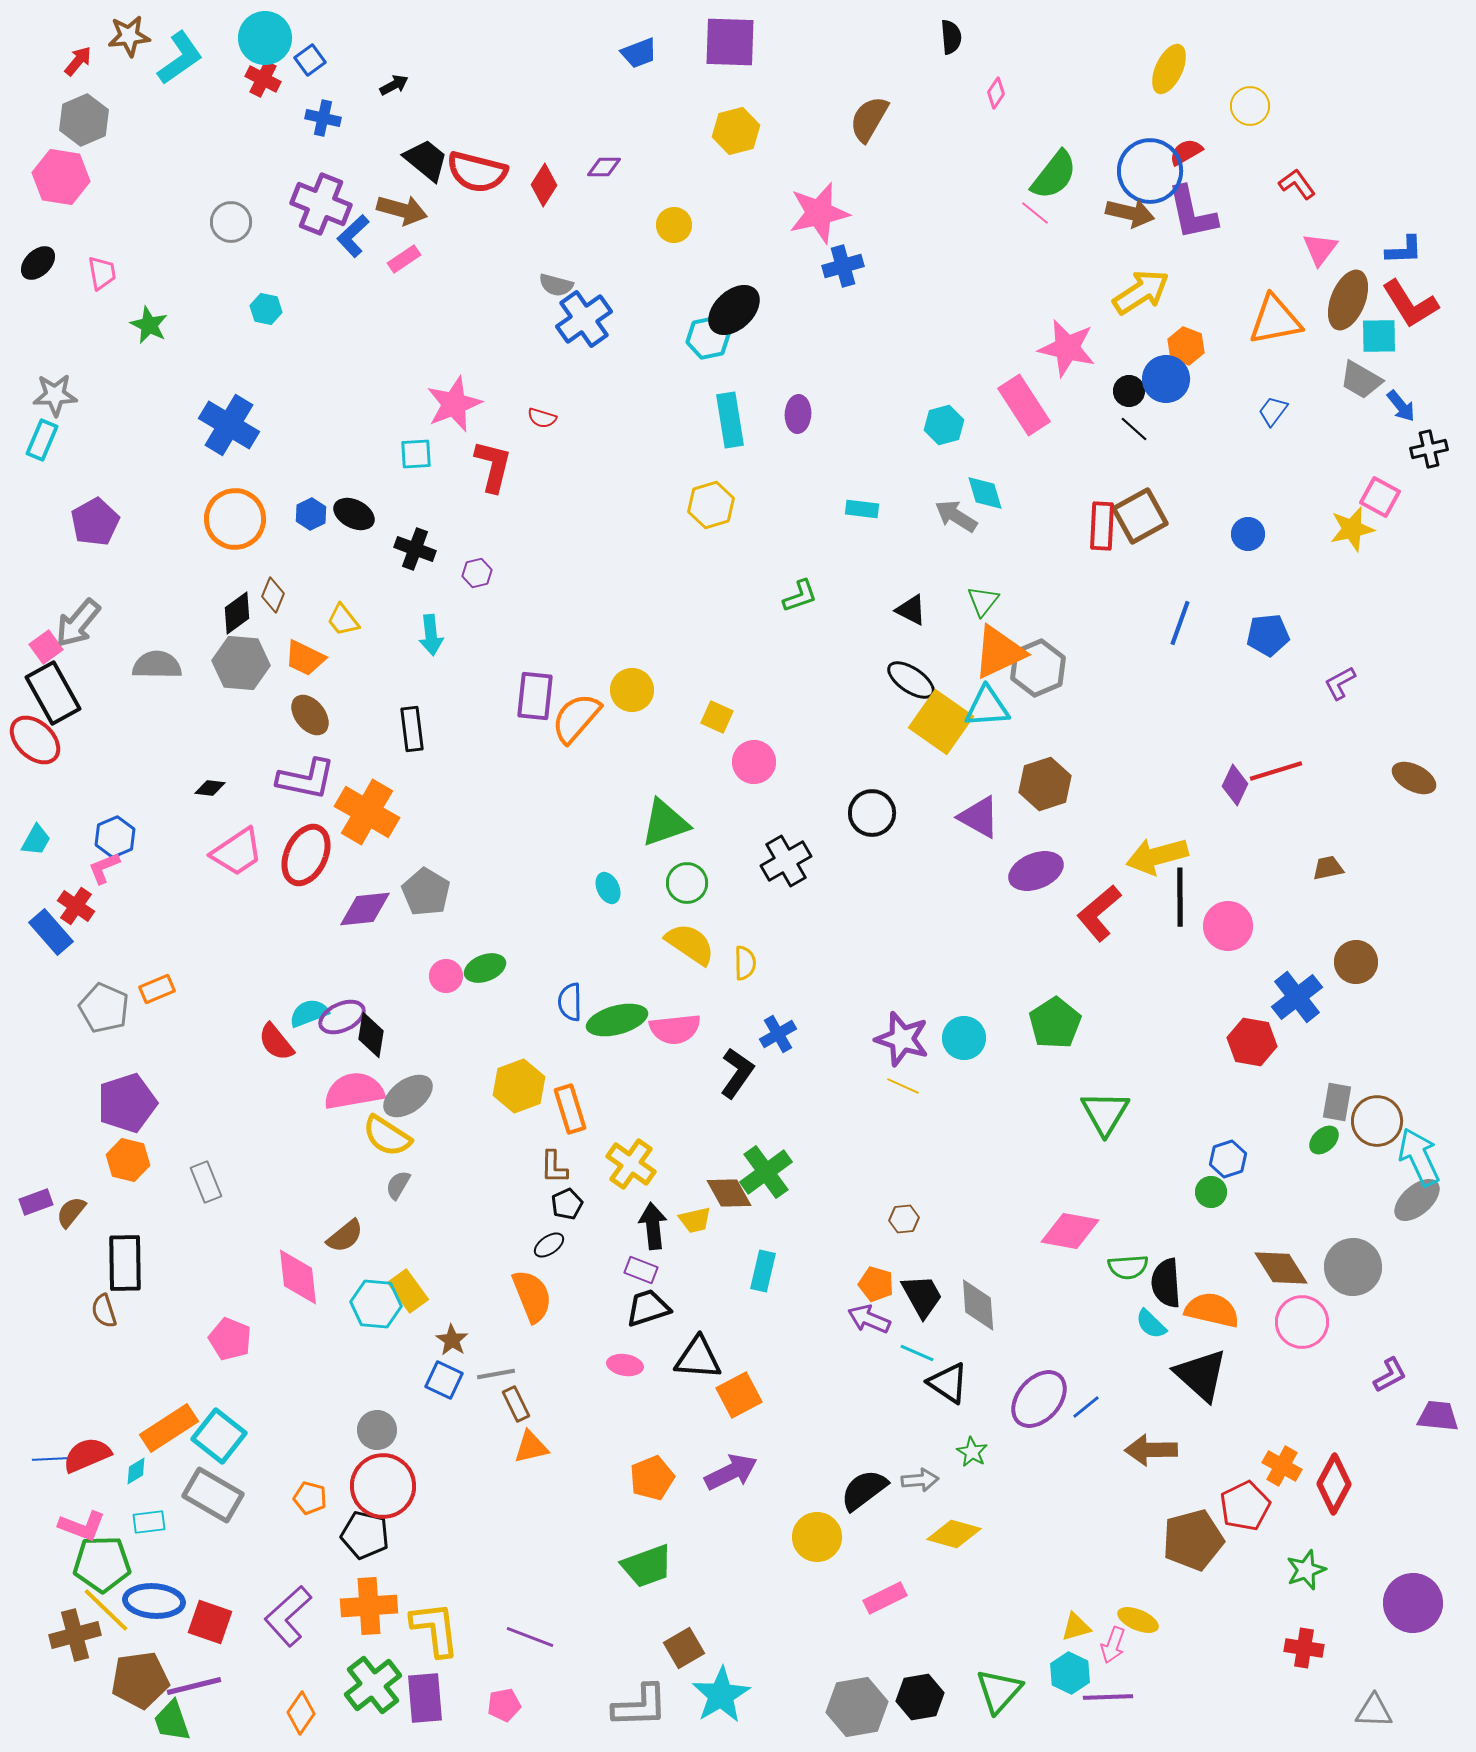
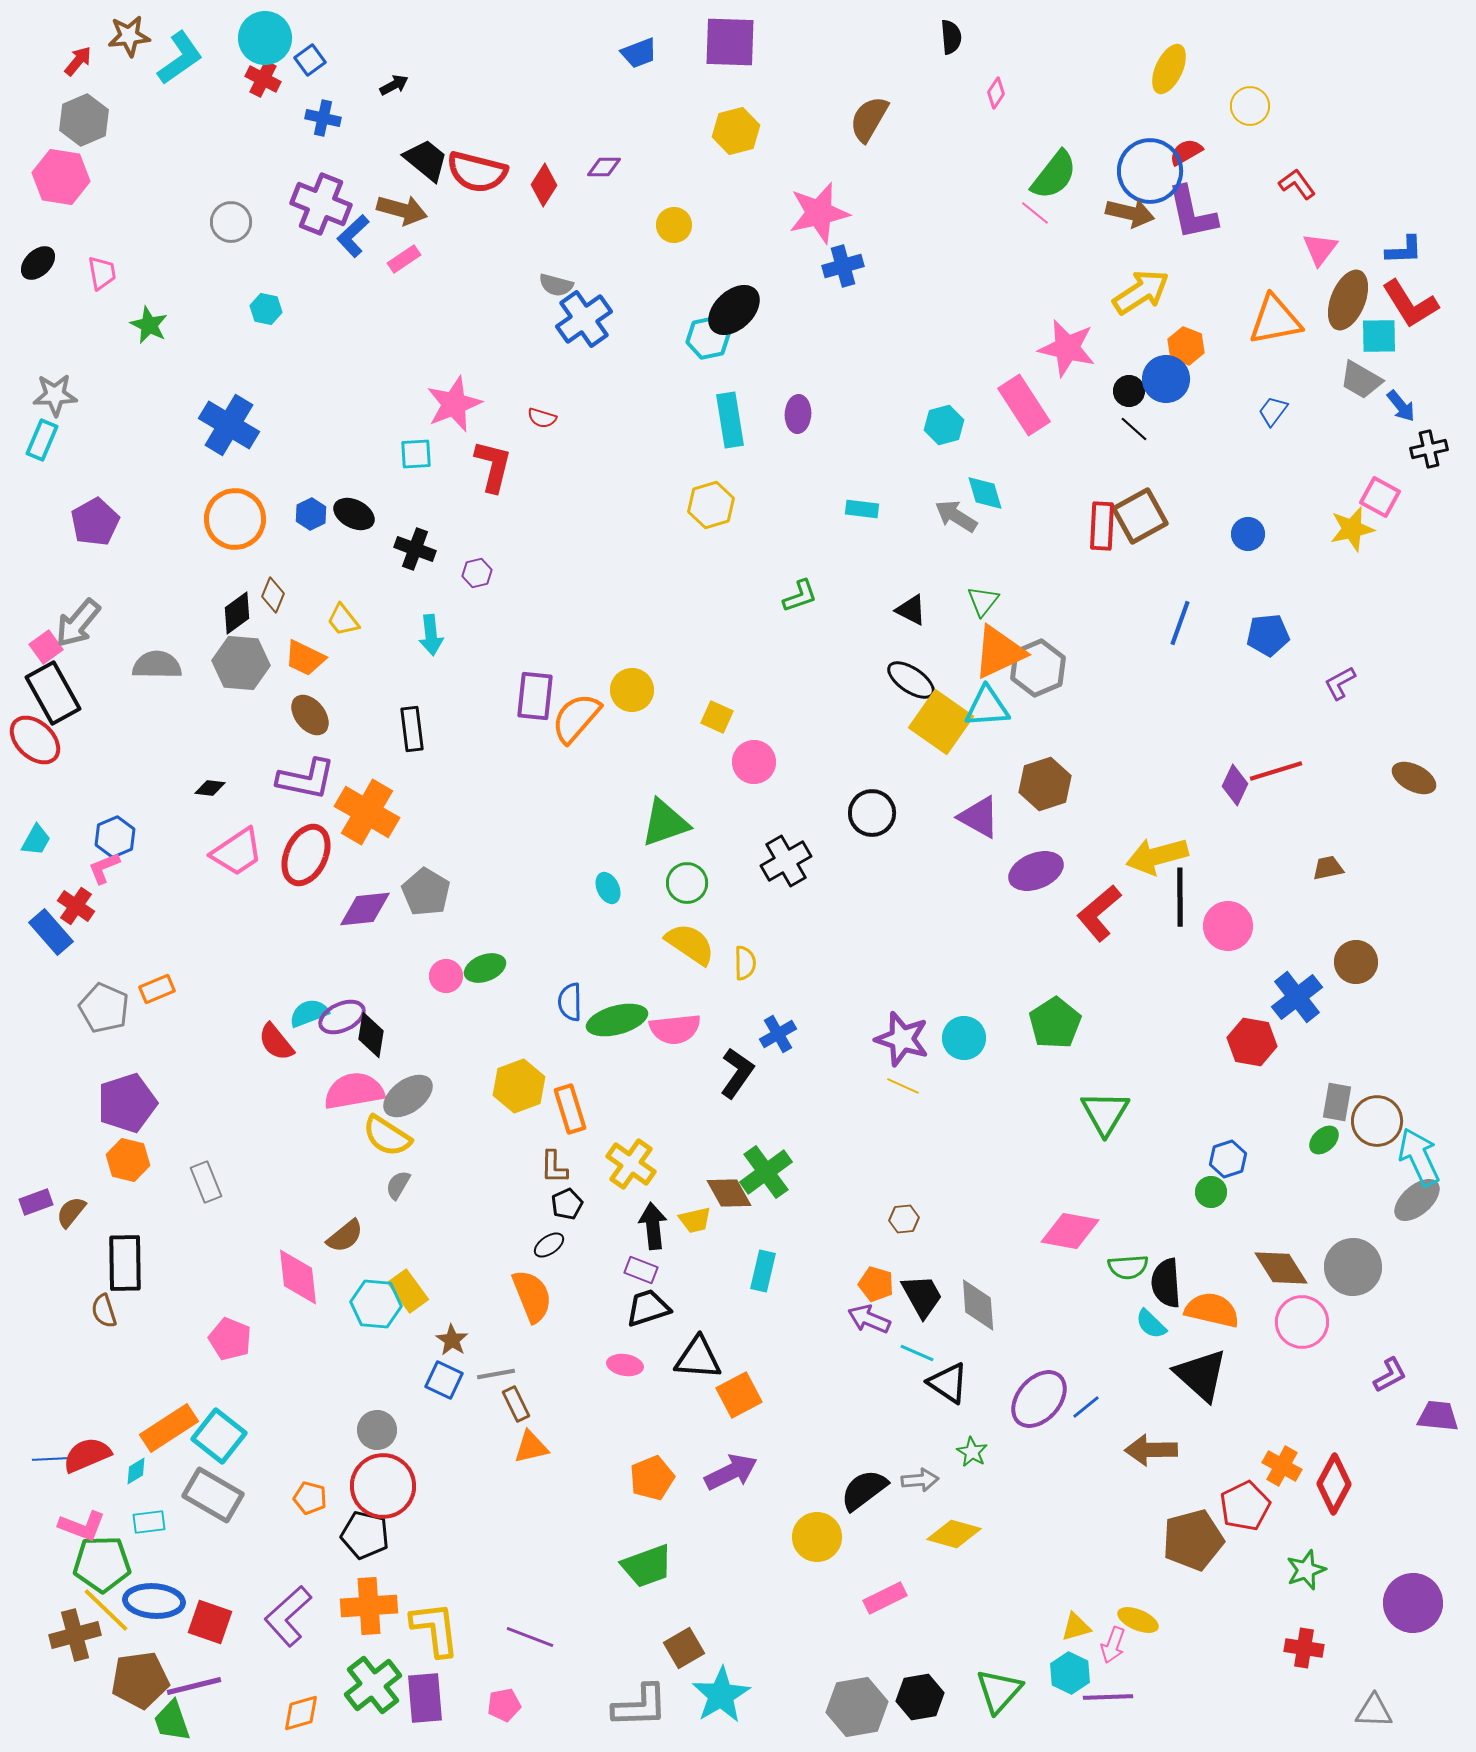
orange diamond at (301, 1713): rotated 39 degrees clockwise
